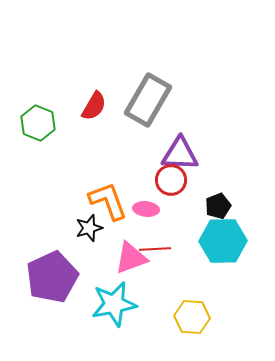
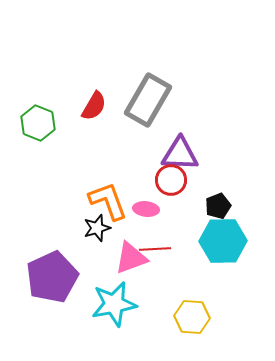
black star: moved 8 px right
